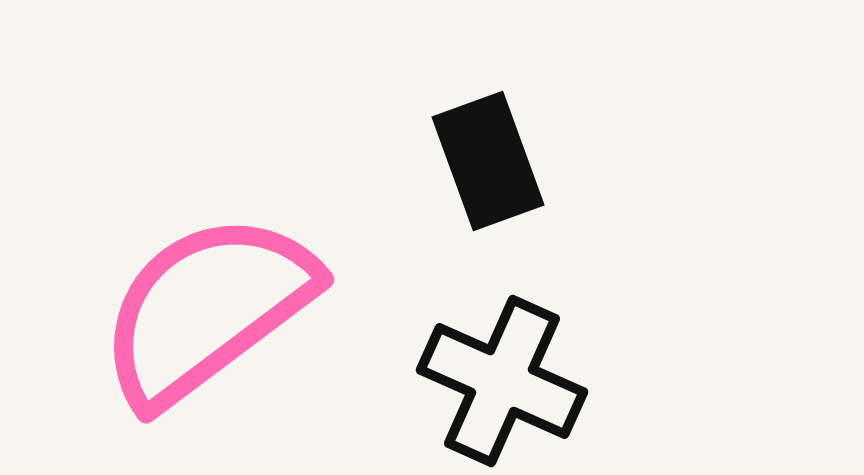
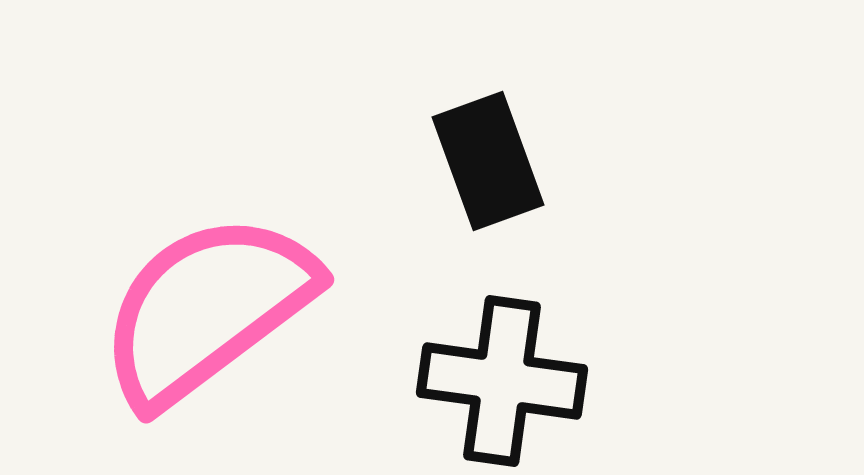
black cross: rotated 16 degrees counterclockwise
